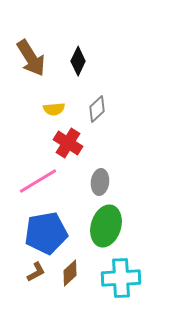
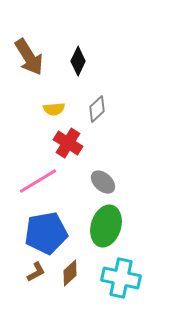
brown arrow: moved 2 px left, 1 px up
gray ellipse: moved 3 px right; rotated 55 degrees counterclockwise
cyan cross: rotated 15 degrees clockwise
